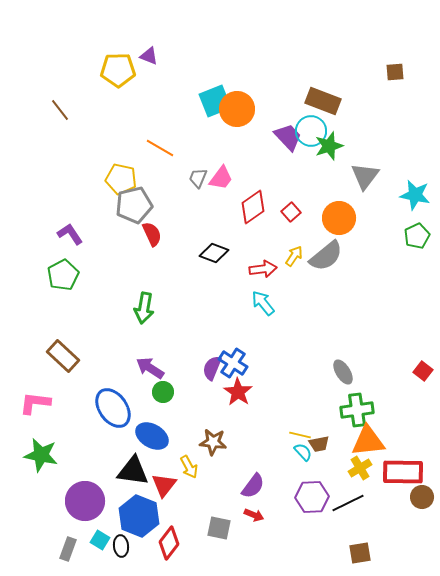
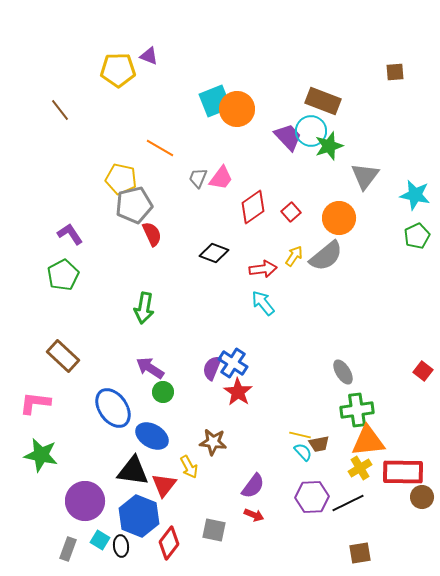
gray square at (219, 528): moved 5 px left, 2 px down
